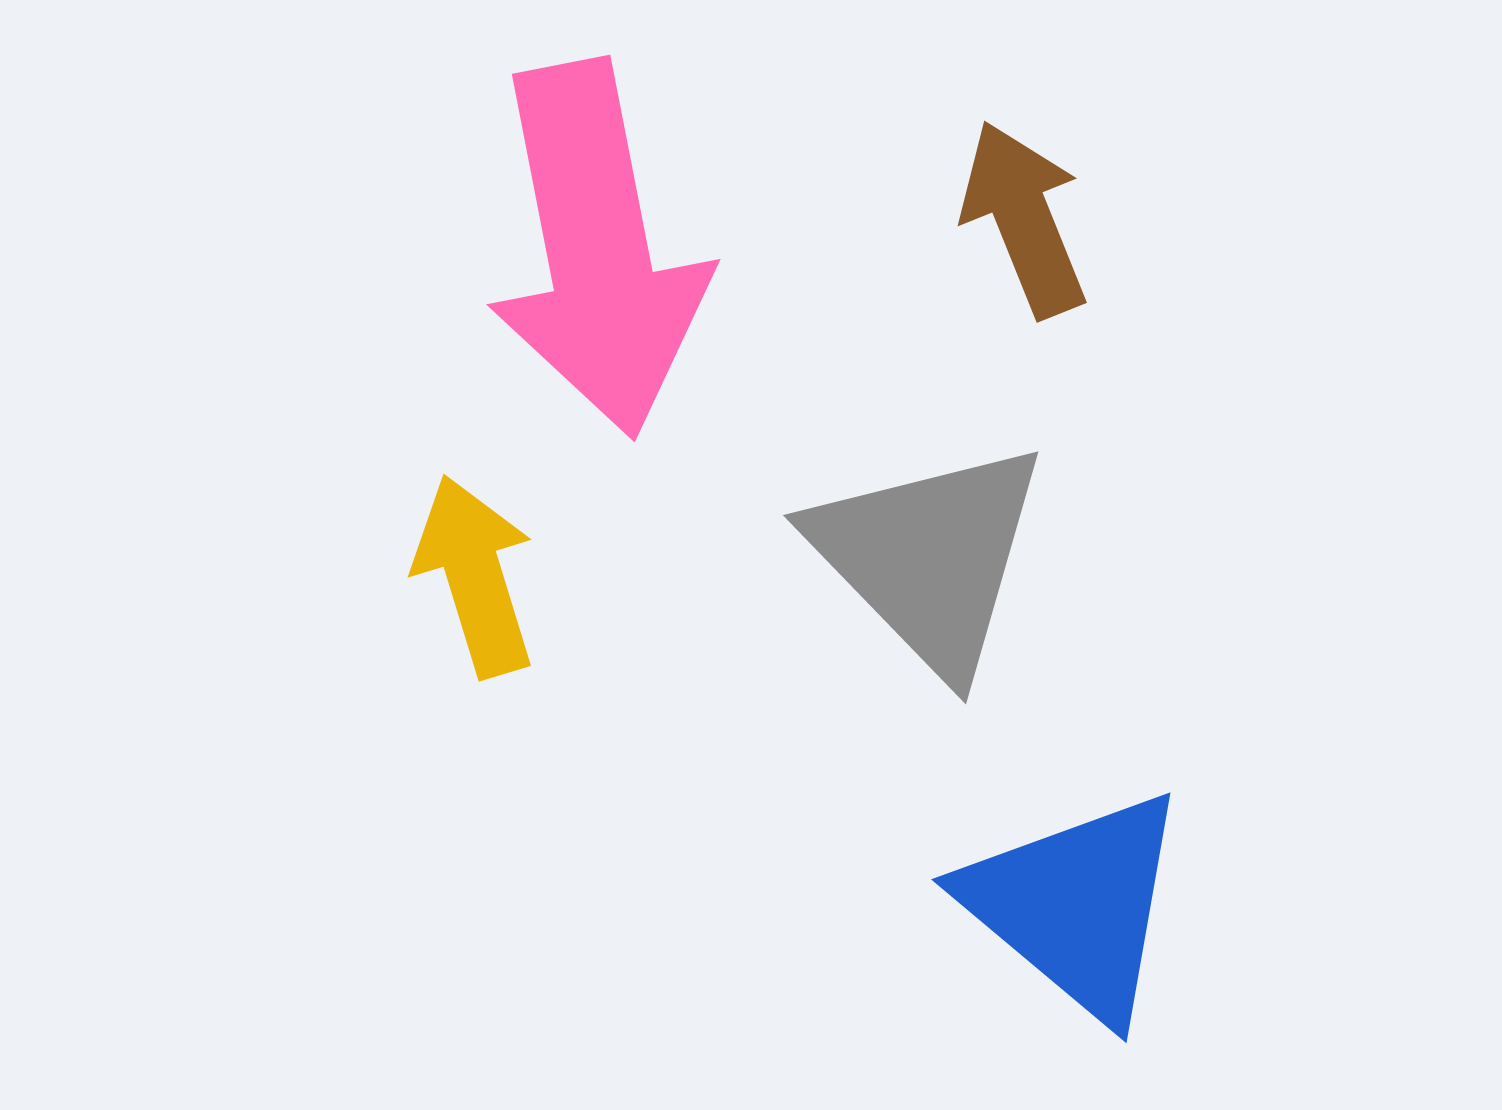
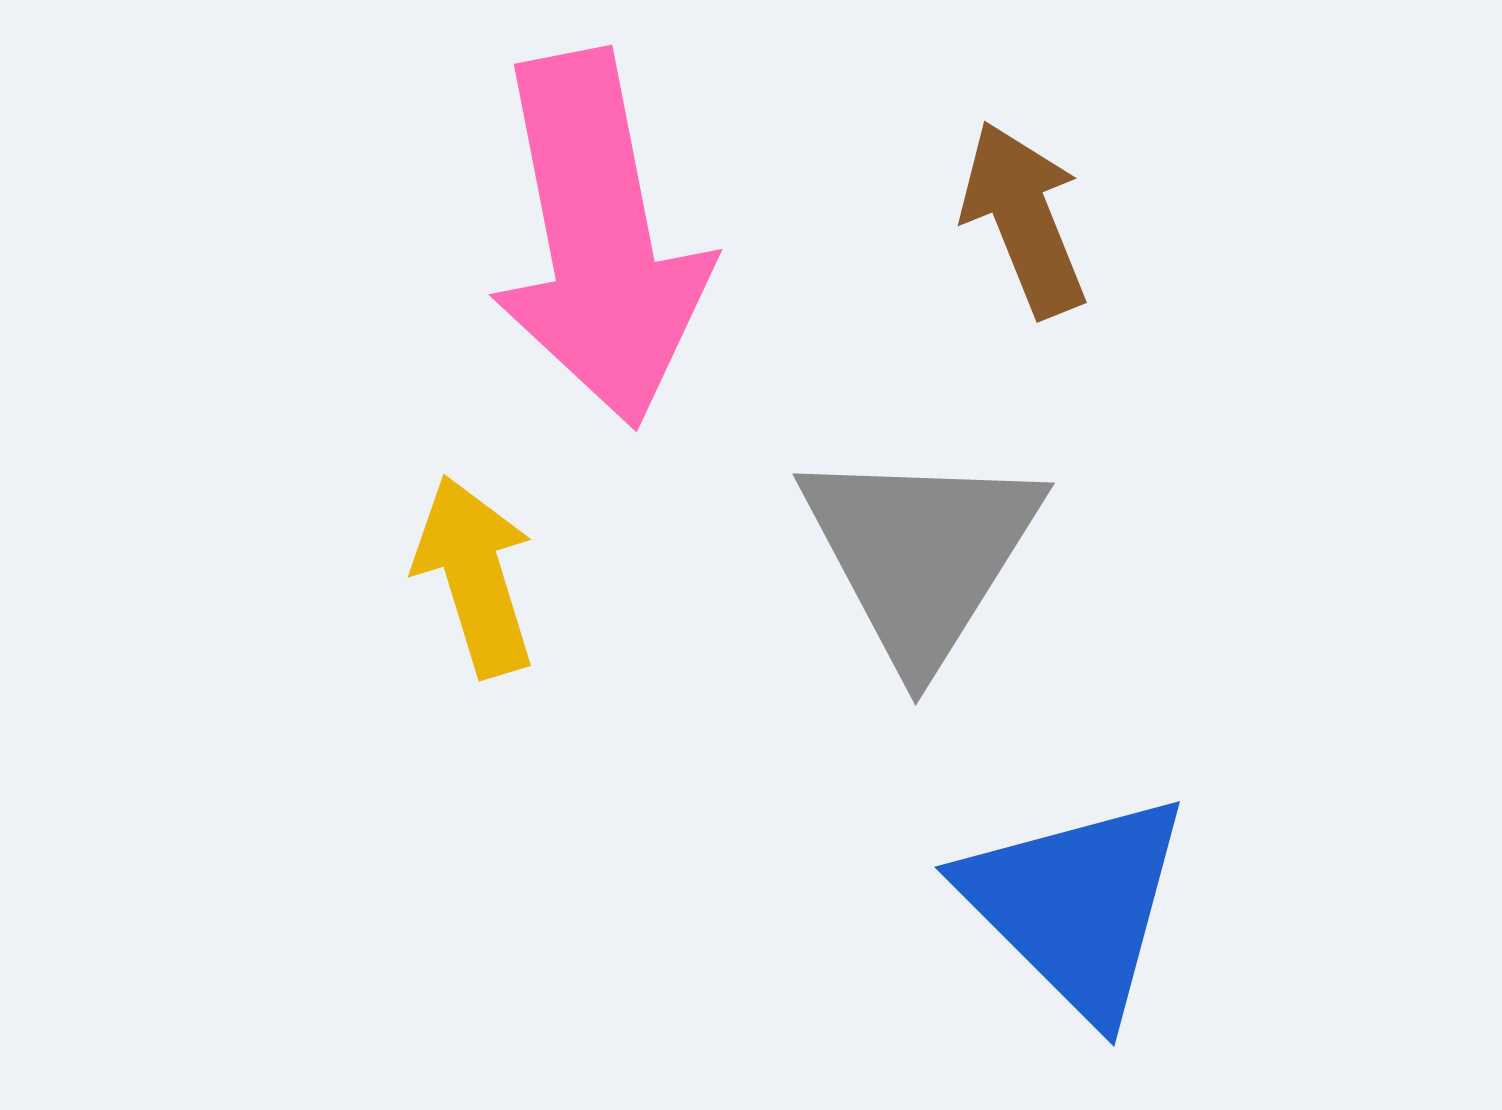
pink arrow: moved 2 px right, 10 px up
gray triangle: moved 8 px left, 3 px up; rotated 16 degrees clockwise
blue triangle: rotated 5 degrees clockwise
